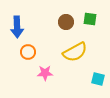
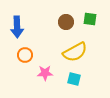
orange circle: moved 3 px left, 3 px down
cyan square: moved 24 px left
